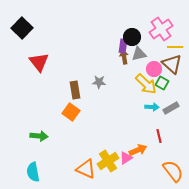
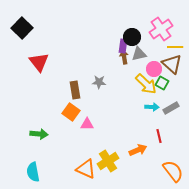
green arrow: moved 2 px up
pink triangle: moved 39 px left, 34 px up; rotated 32 degrees clockwise
